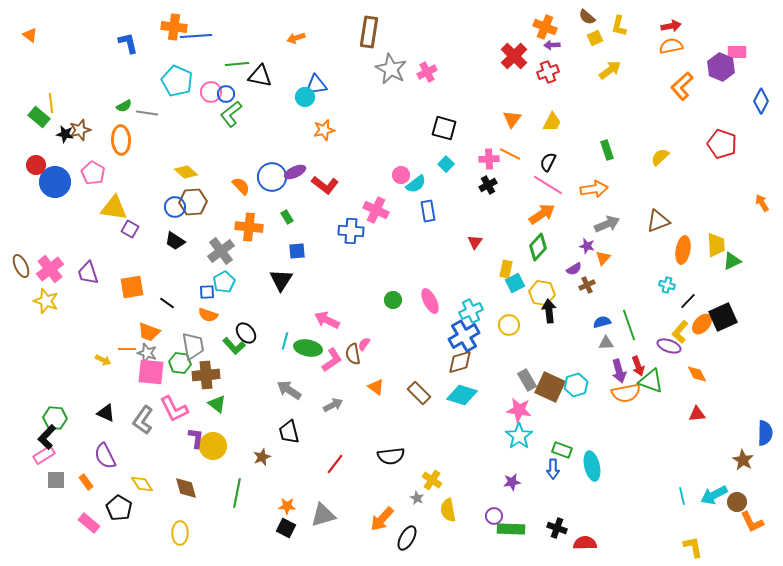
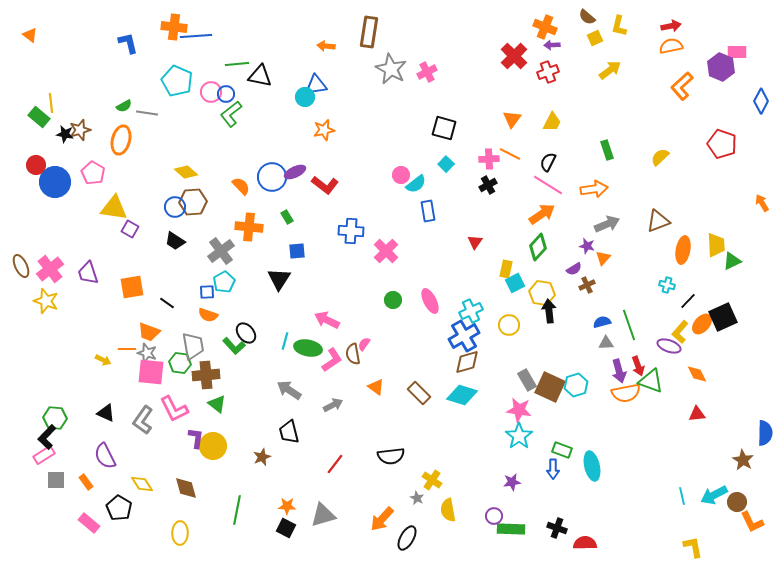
orange arrow at (296, 38): moved 30 px right, 8 px down; rotated 24 degrees clockwise
orange ellipse at (121, 140): rotated 16 degrees clockwise
pink cross at (376, 210): moved 10 px right, 41 px down; rotated 20 degrees clockwise
black triangle at (281, 280): moved 2 px left, 1 px up
brown diamond at (460, 362): moved 7 px right
green line at (237, 493): moved 17 px down
